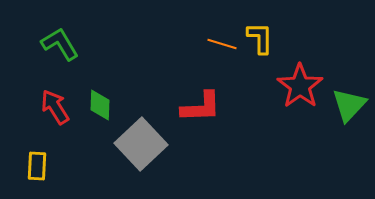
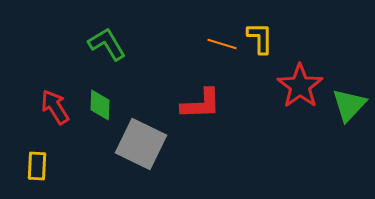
green L-shape: moved 47 px right
red L-shape: moved 3 px up
gray square: rotated 21 degrees counterclockwise
